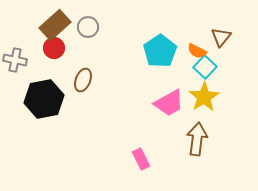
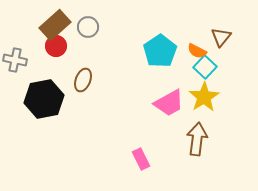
red circle: moved 2 px right, 2 px up
